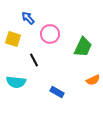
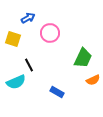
blue arrow: rotated 104 degrees clockwise
pink circle: moved 1 px up
green trapezoid: moved 11 px down
black line: moved 5 px left, 5 px down
cyan semicircle: rotated 30 degrees counterclockwise
